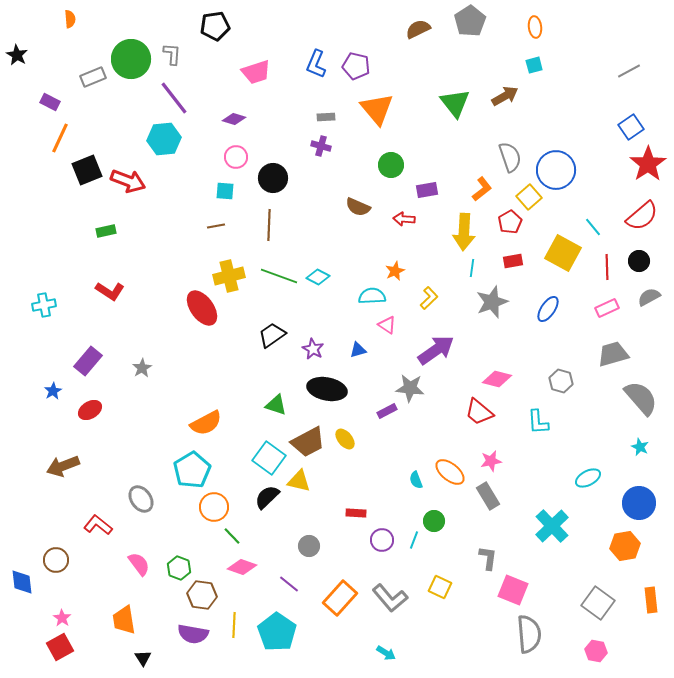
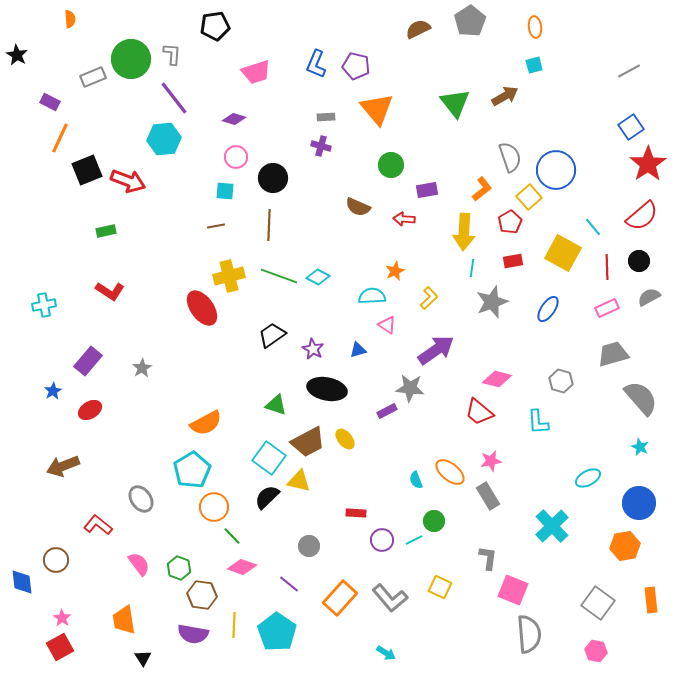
cyan line at (414, 540): rotated 42 degrees clockwise
